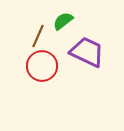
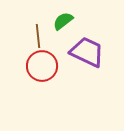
brown line: rotated 30 degrees counterclockwise
